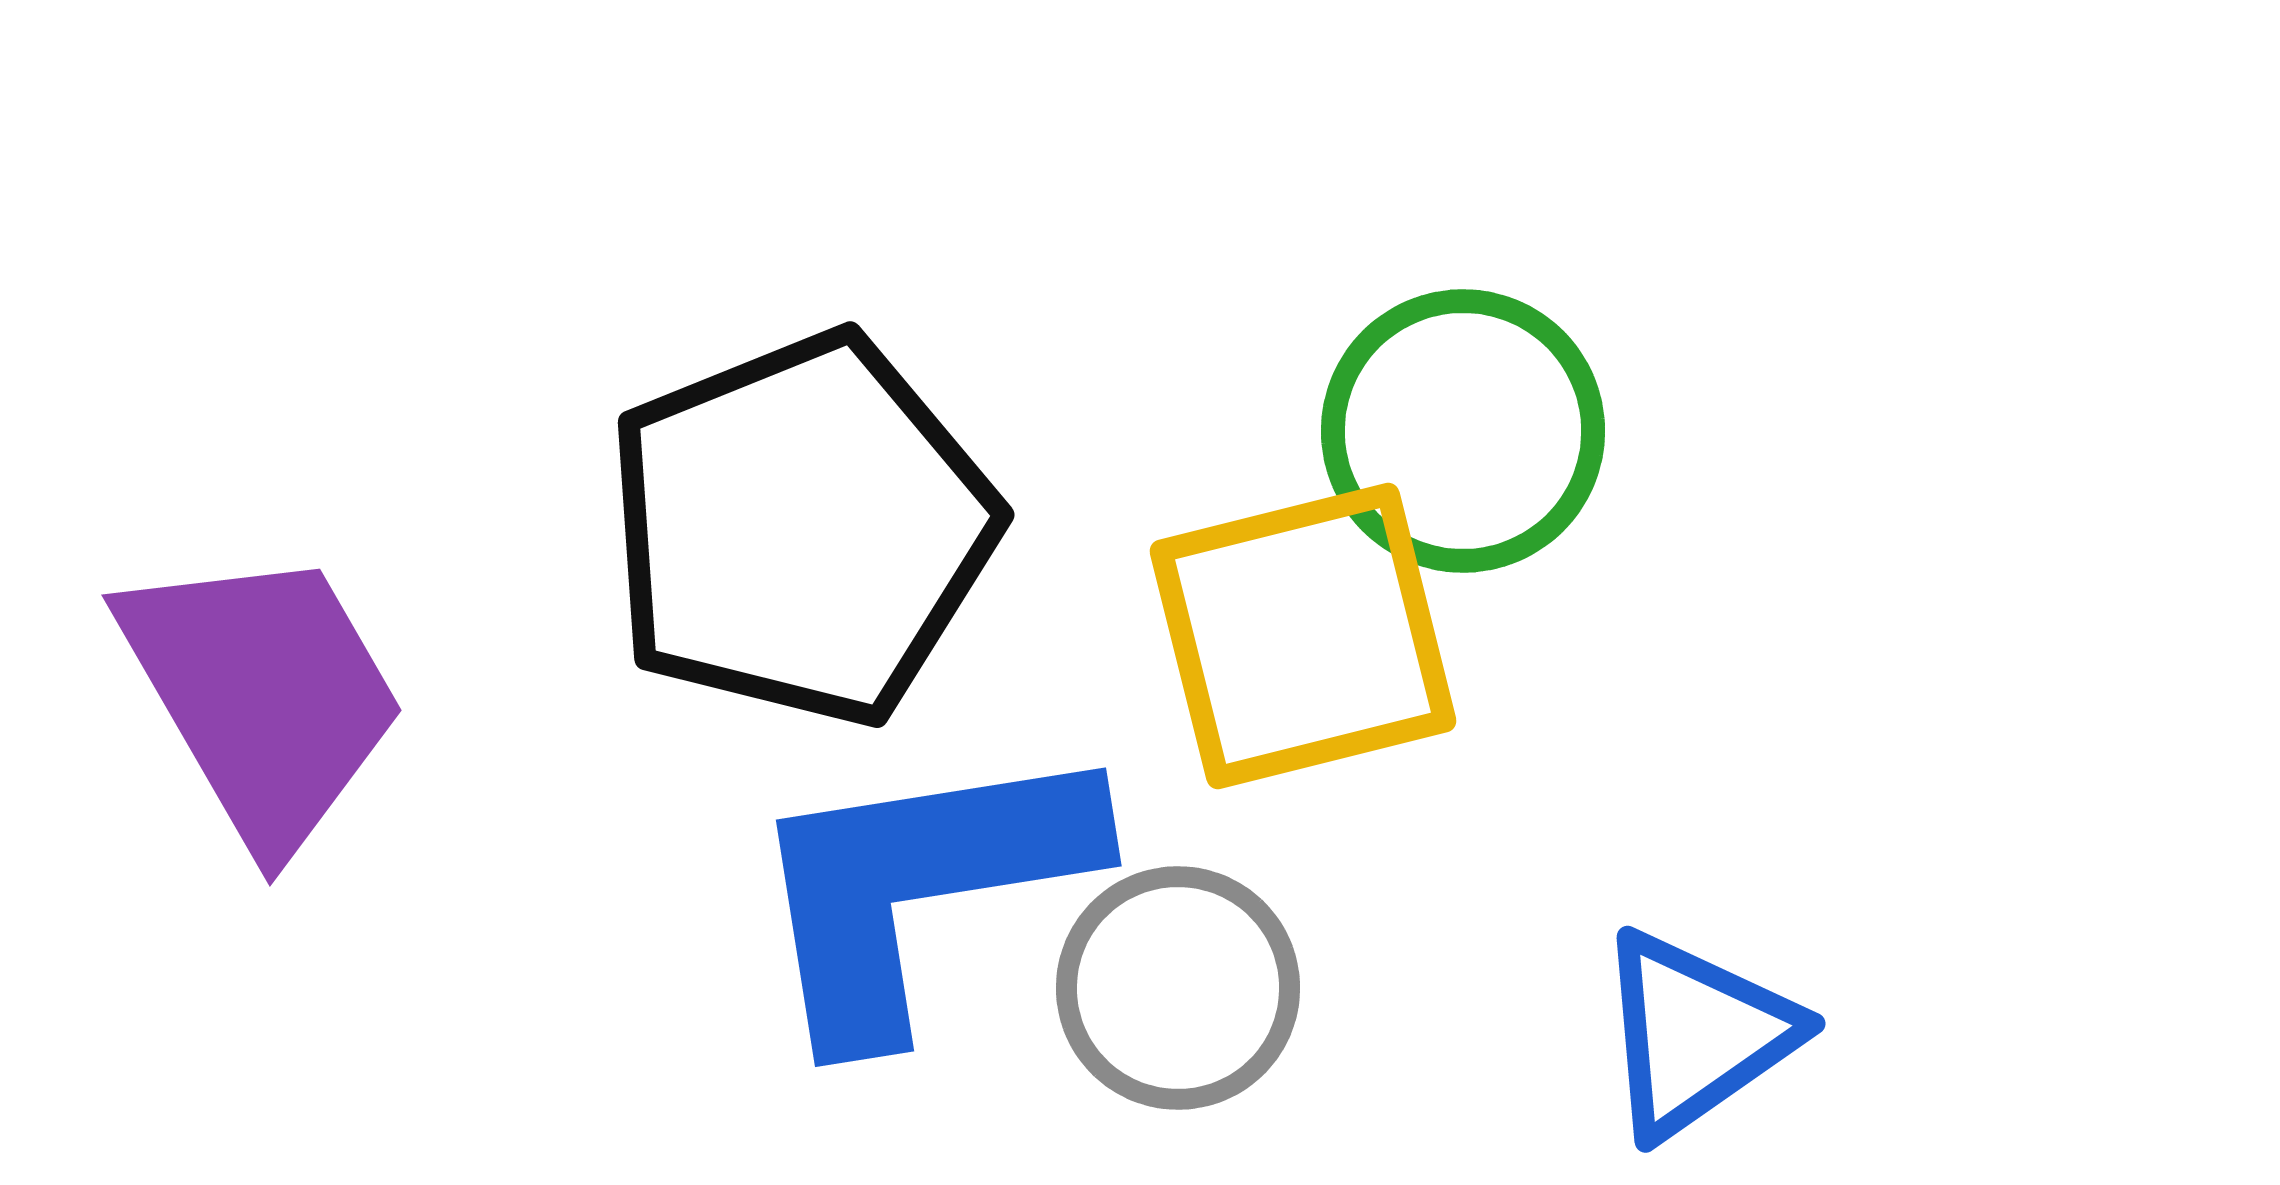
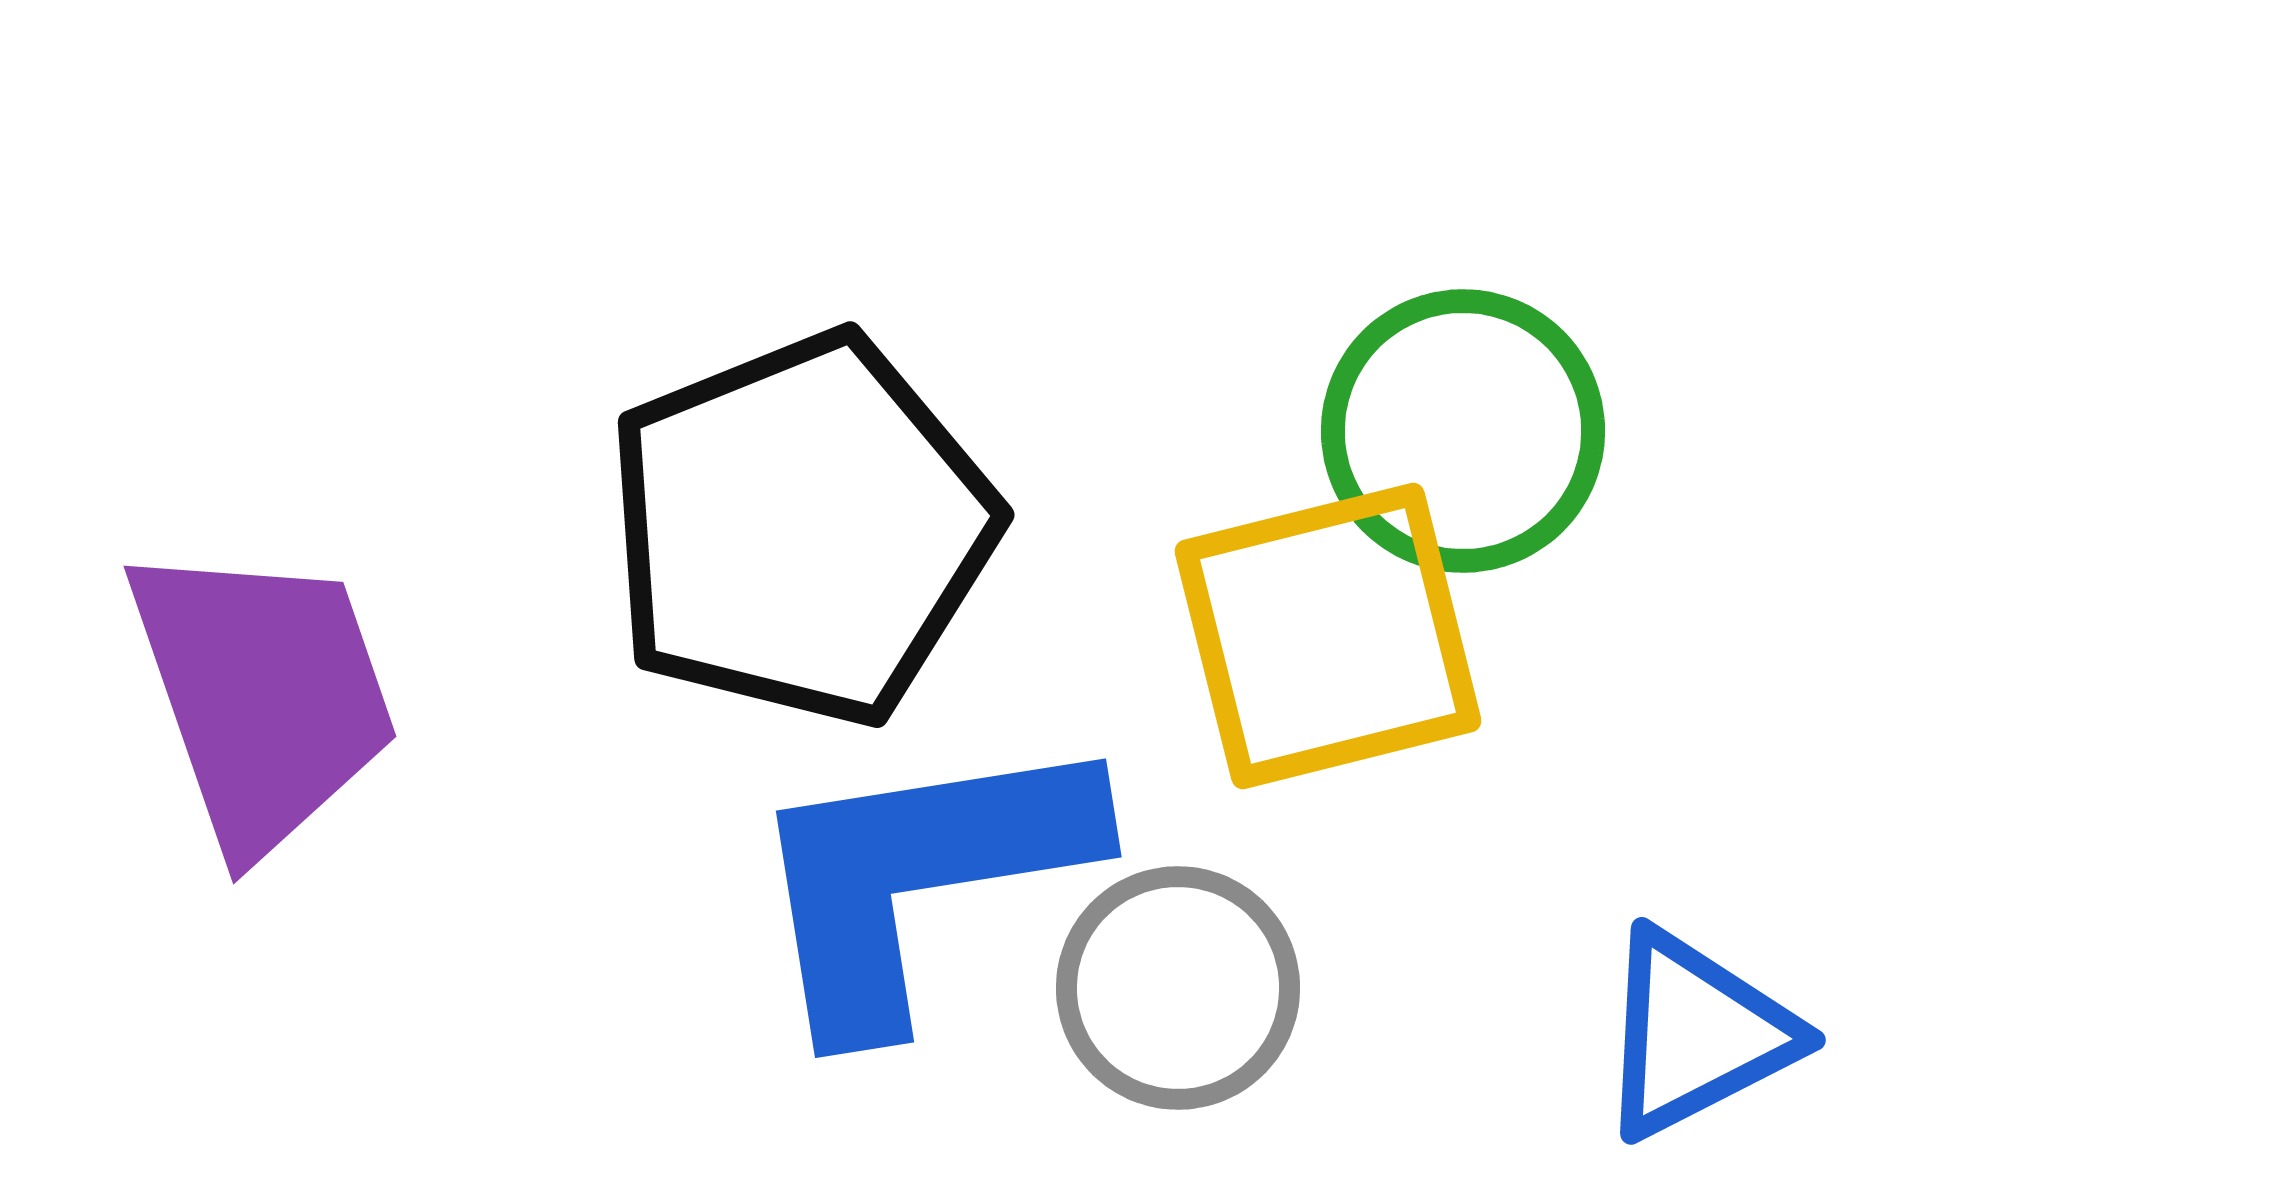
yellow square: moved 25 px right
purple trapezoid: rotated 11 degrees clockwise
blue L-shape: moved 9 px up
blue triangle: rotated 8 degrees clockwise
